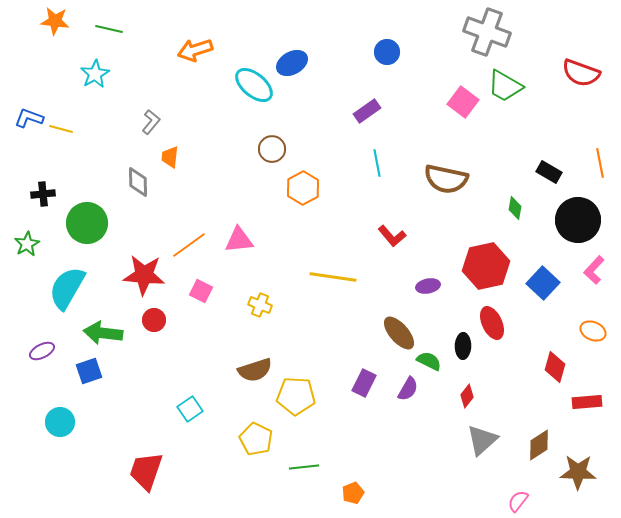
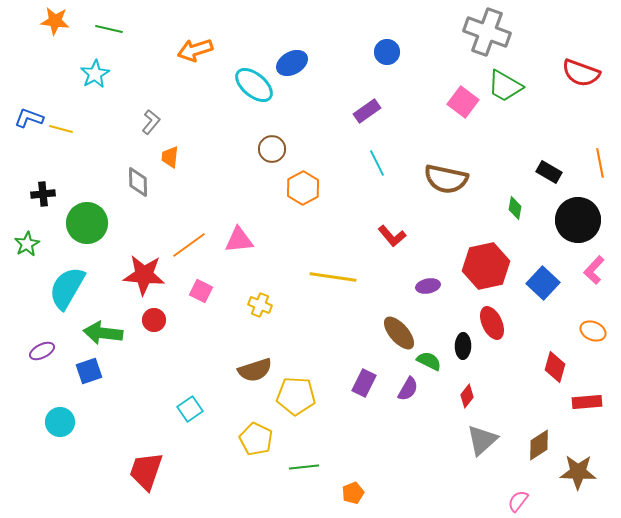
cyan line at (377, 163): rotated 16 degrees counterclockwise
